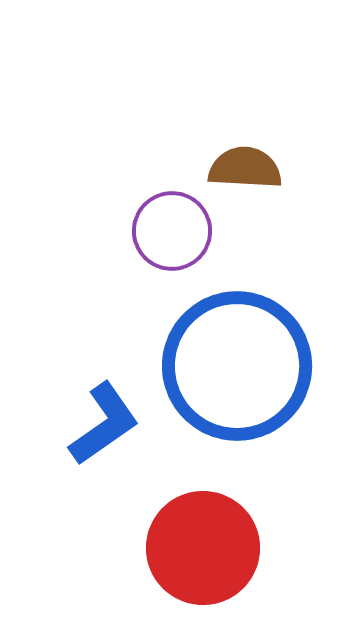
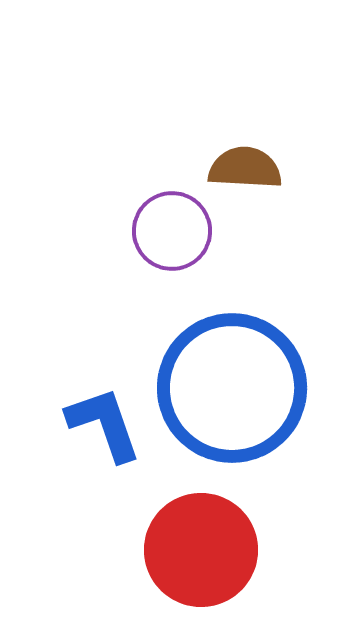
blue circle: moved 5 px left, 22 px down
blue L-shape: rotated 74 degrees counterclockwise
red circle: moved 2 px left, 2 px down
